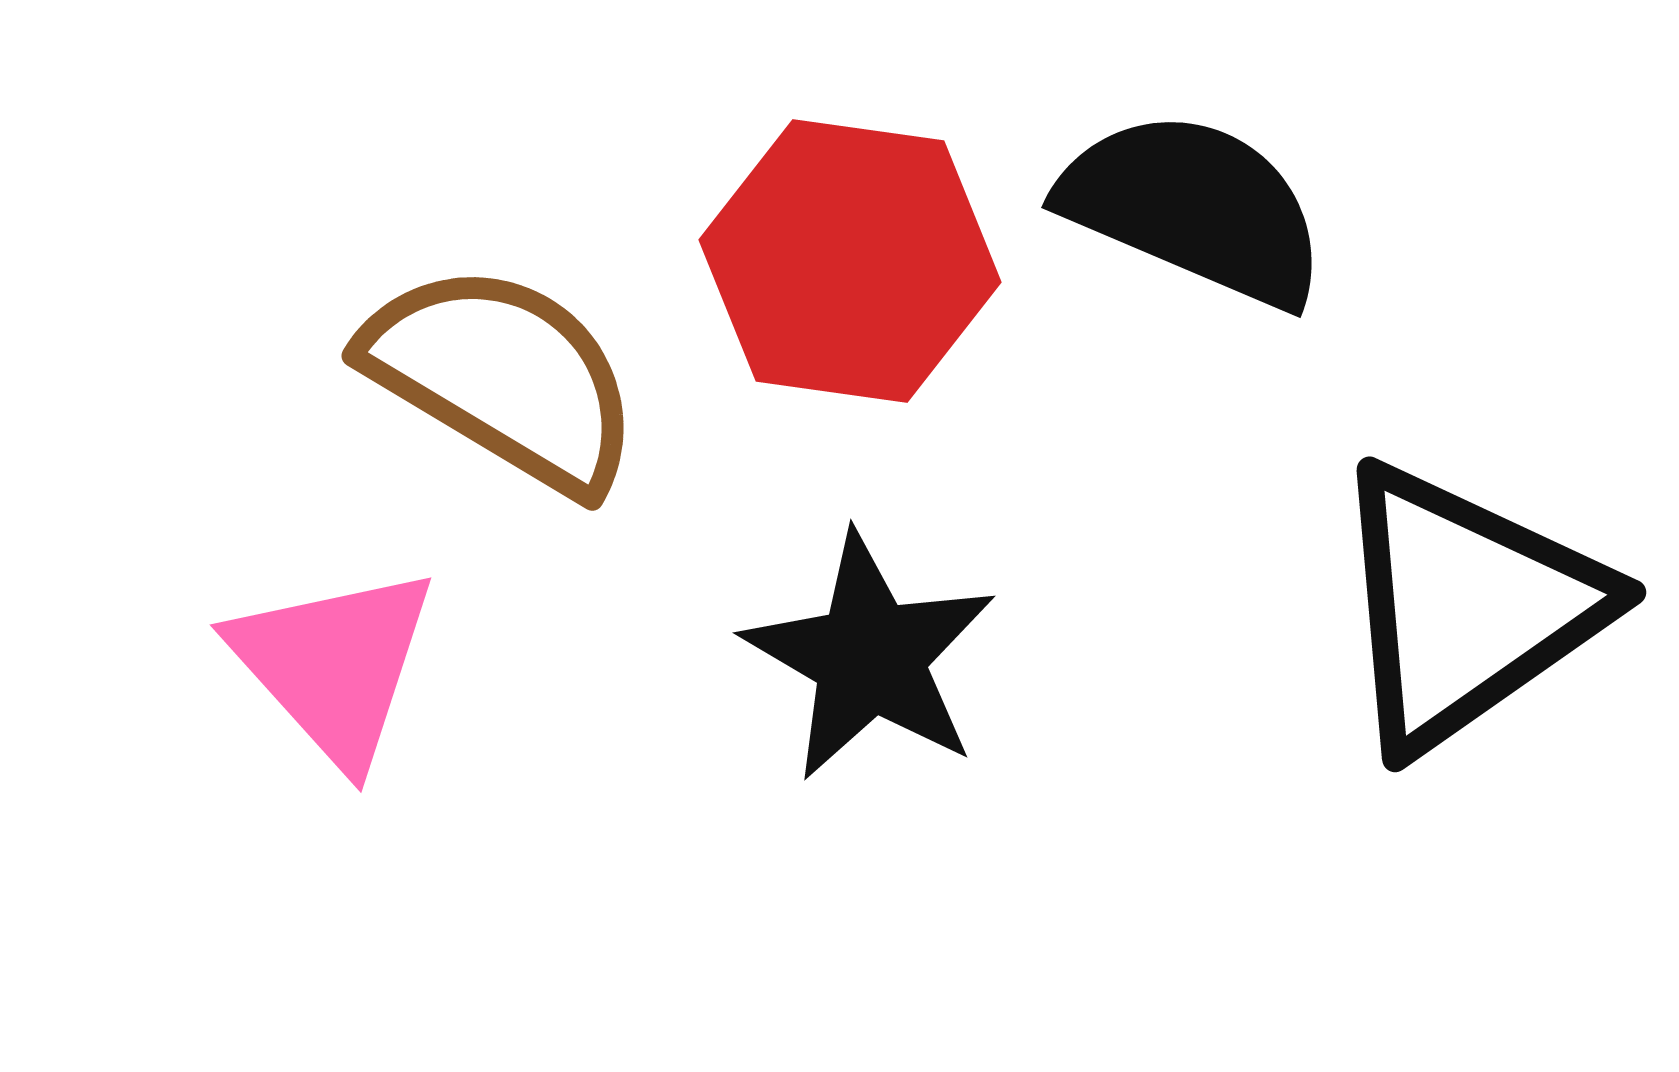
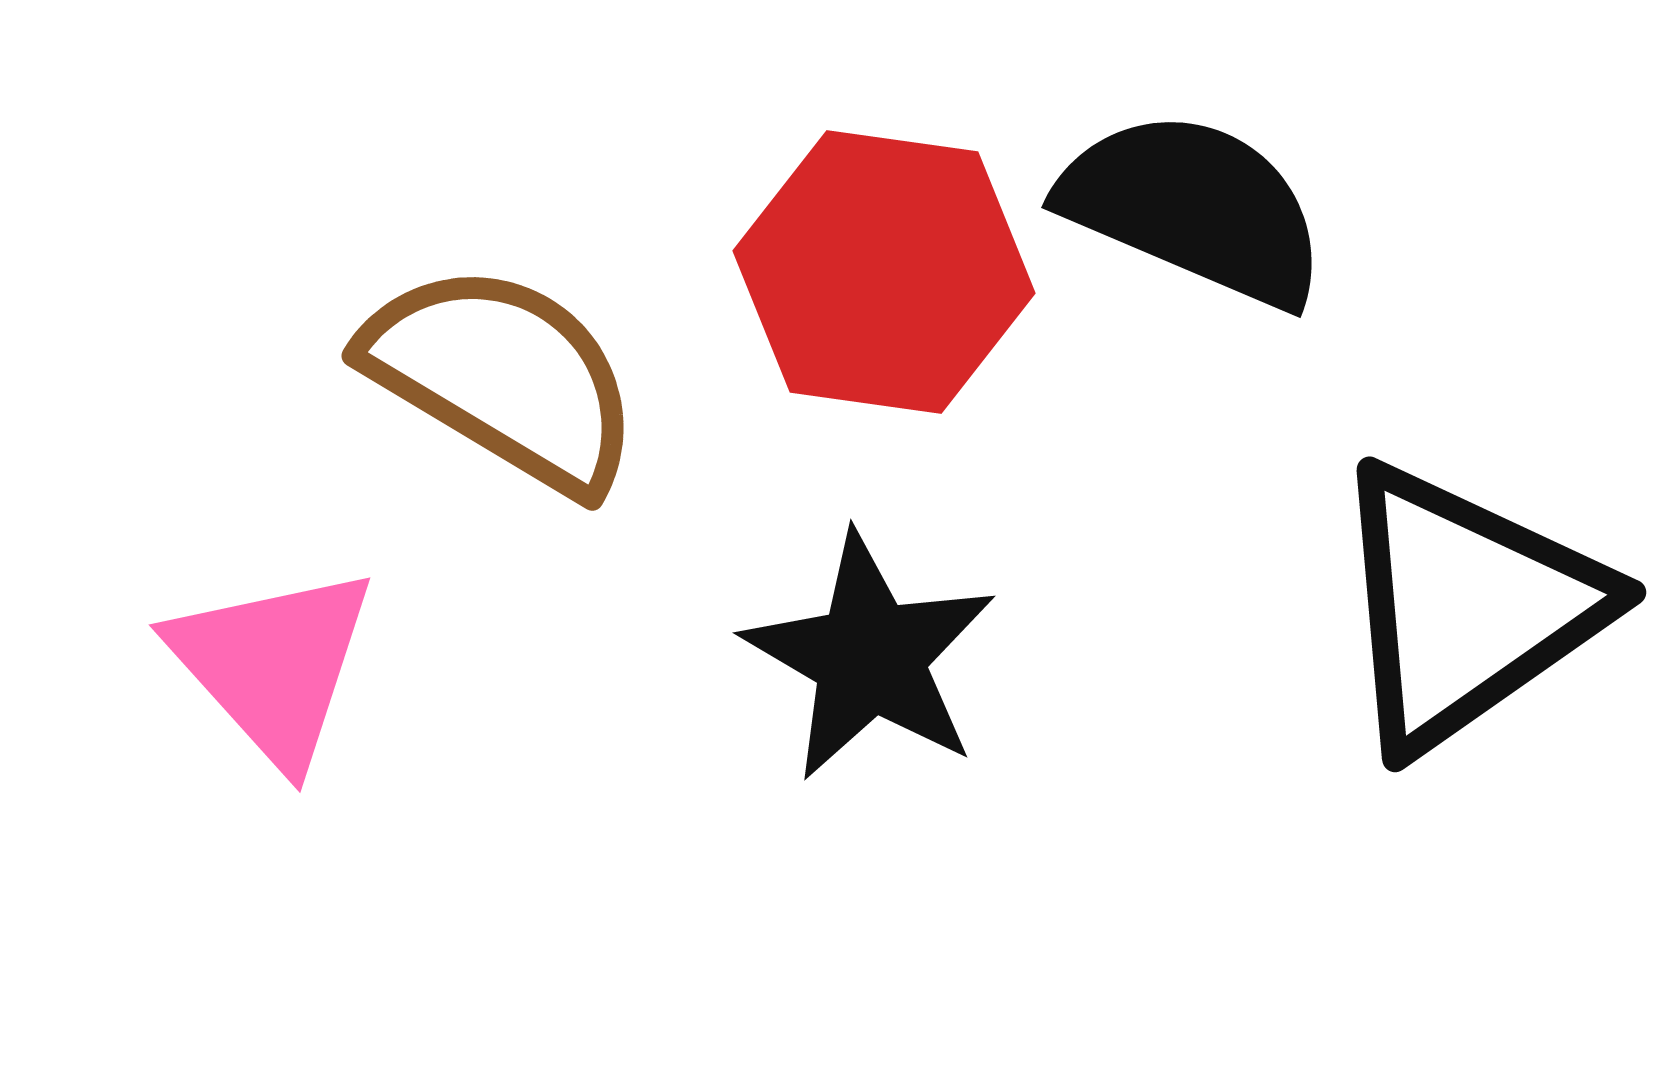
red hexagon: moved 34 px right, 11 px down
pink triangle: moved 61 px left
